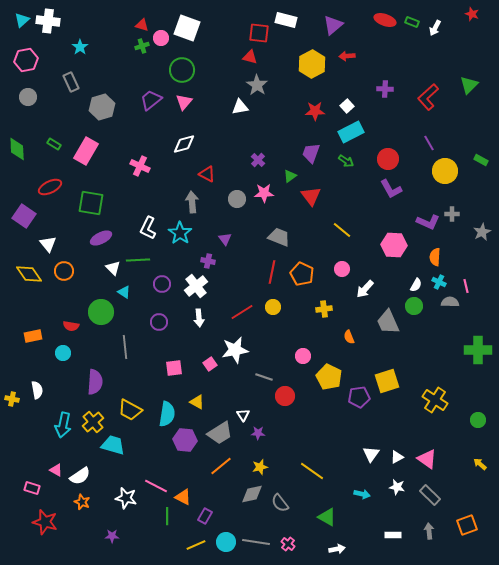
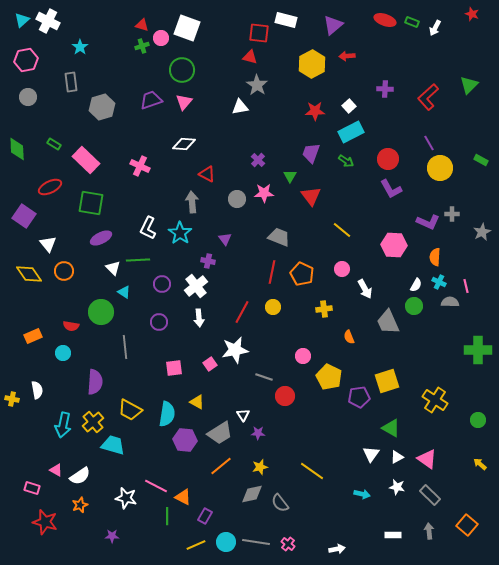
white cross at (48, 21): rotated 20 degrees clockwise
gray rectangle at (71, 82): rotated 18 degrees clockwise
purple trapezoid at (151, 100): rotated 20 degrees clockwise
white square at (347, 106): moved 2 px right
white diamond at (184, 144): rotated 20 degrees clockwise
pink rectangle at (86, 151): moved 9 px down; rotated 76 degrees counterclockwise
yellow circle at (445, 171): moved 5 px left, 3 px up
green triangle at (290, 176): rotated 24 degrees counterclockwise
white arrow at (365, 289): rotated 72 degrees counterclockwise
red line at (242, 312): rotated 30 degrees counterclockwise
orange rectangle at (33, 336): rotated 12 degrees counterclockwise
orange star at (82, 502): moved 2 px left, 3 px down; rotated 28 degrees clockwise
green triangle at (327, 517): moved 64 px right, 89 px up
orange square at (467, 525): rotated 30 degrees counterclockwise
